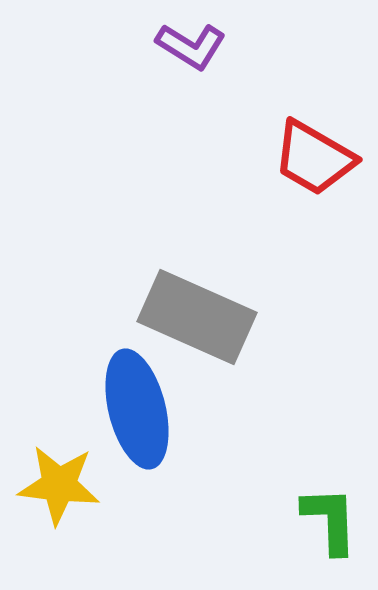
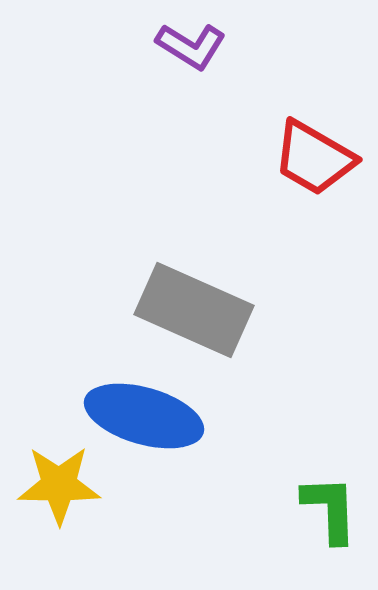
gray rectangle: moved 3 px left, 7 px up
blue ellipse: moved 7 px right, 7 px down; rotated 60 degrees counterclockwise
yellow star: rotated 6 degrees counterclockwise
green L-shape: moved 11 px up
